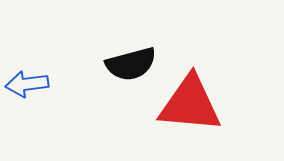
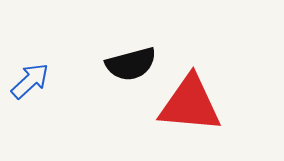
blue arrow: moved 3 px right, 3 px up; rotated 144 degrees clockwise
